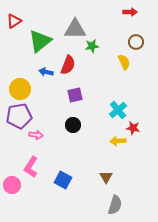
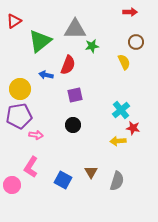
blue arrow: moved 3 px down
cyan cross: moved 3 px right
brown triangle: moved 15 px left, 5 px up
gray semicircle: moved 2 px right, 24 px up
